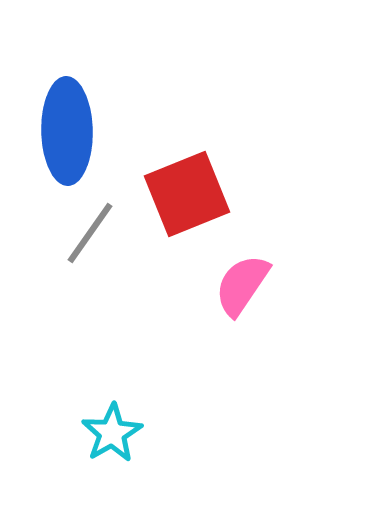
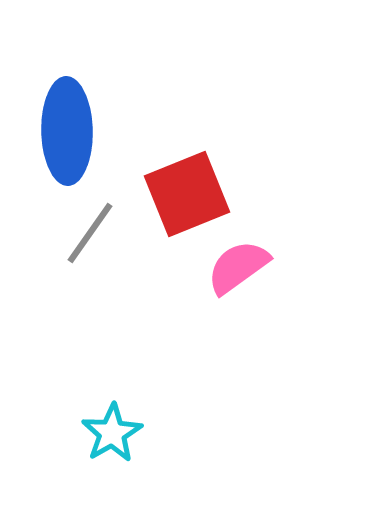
pink semicircle: moved 4 px left, 18 px up; rotated 20 degrees clockwise
